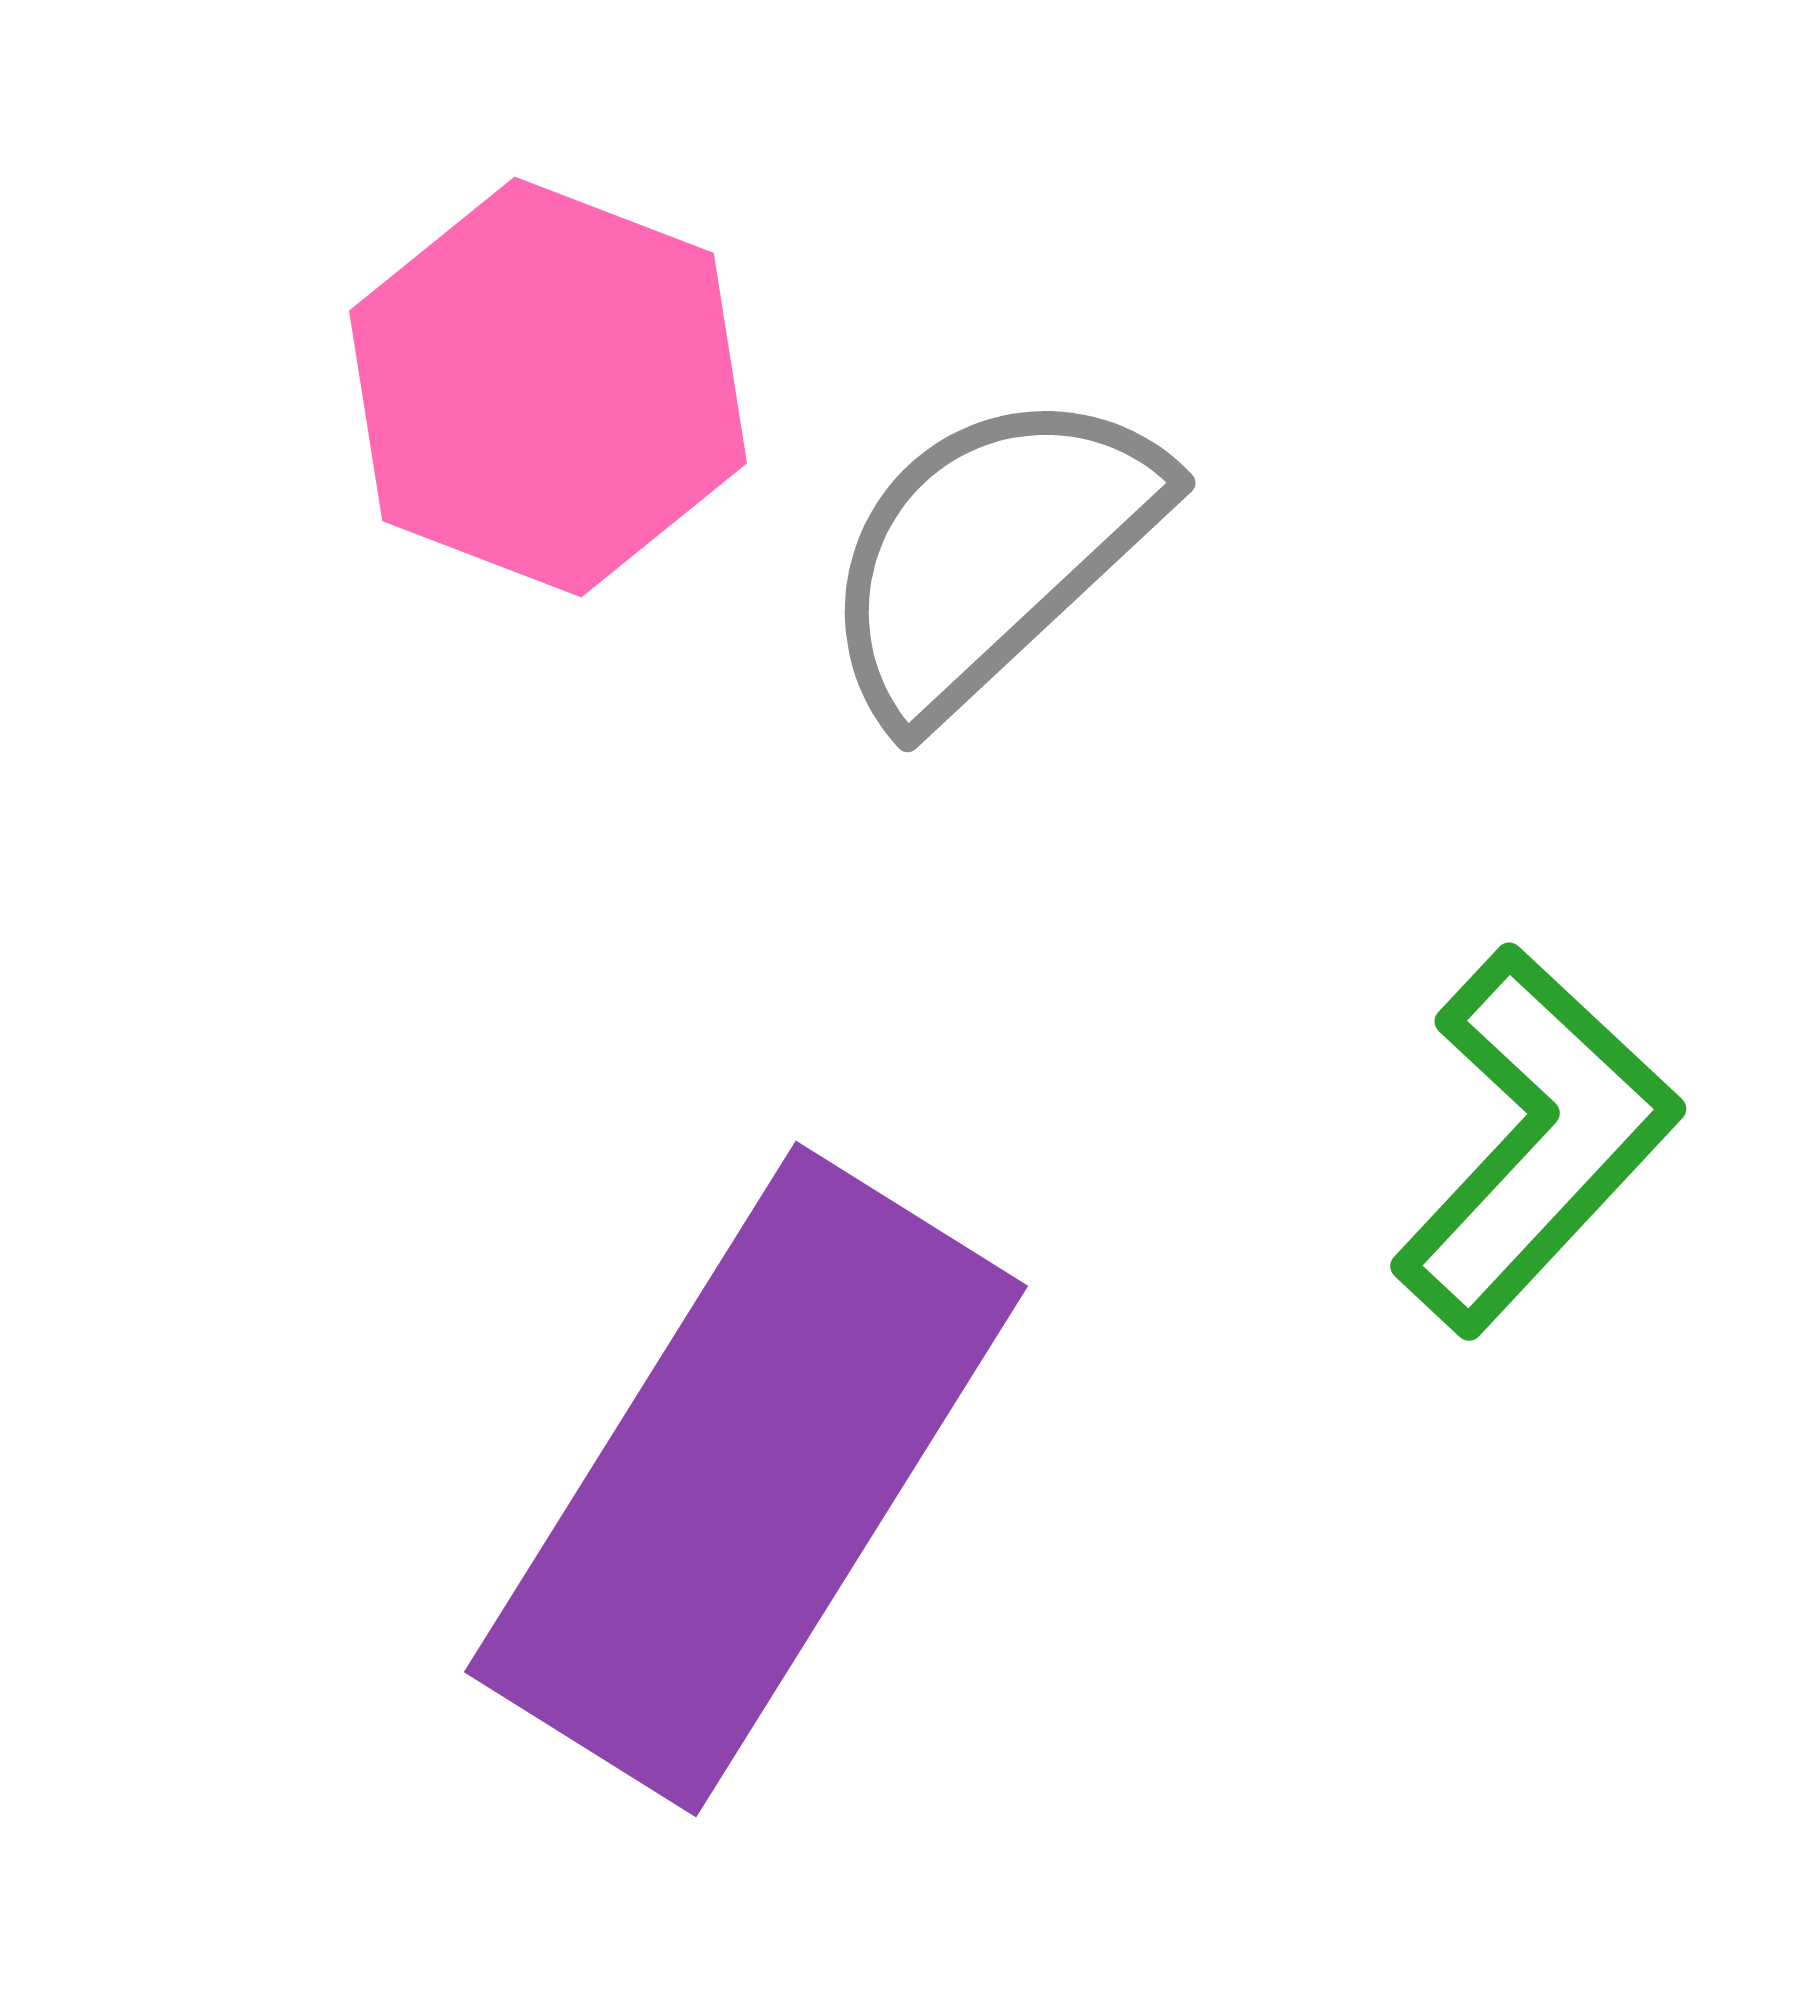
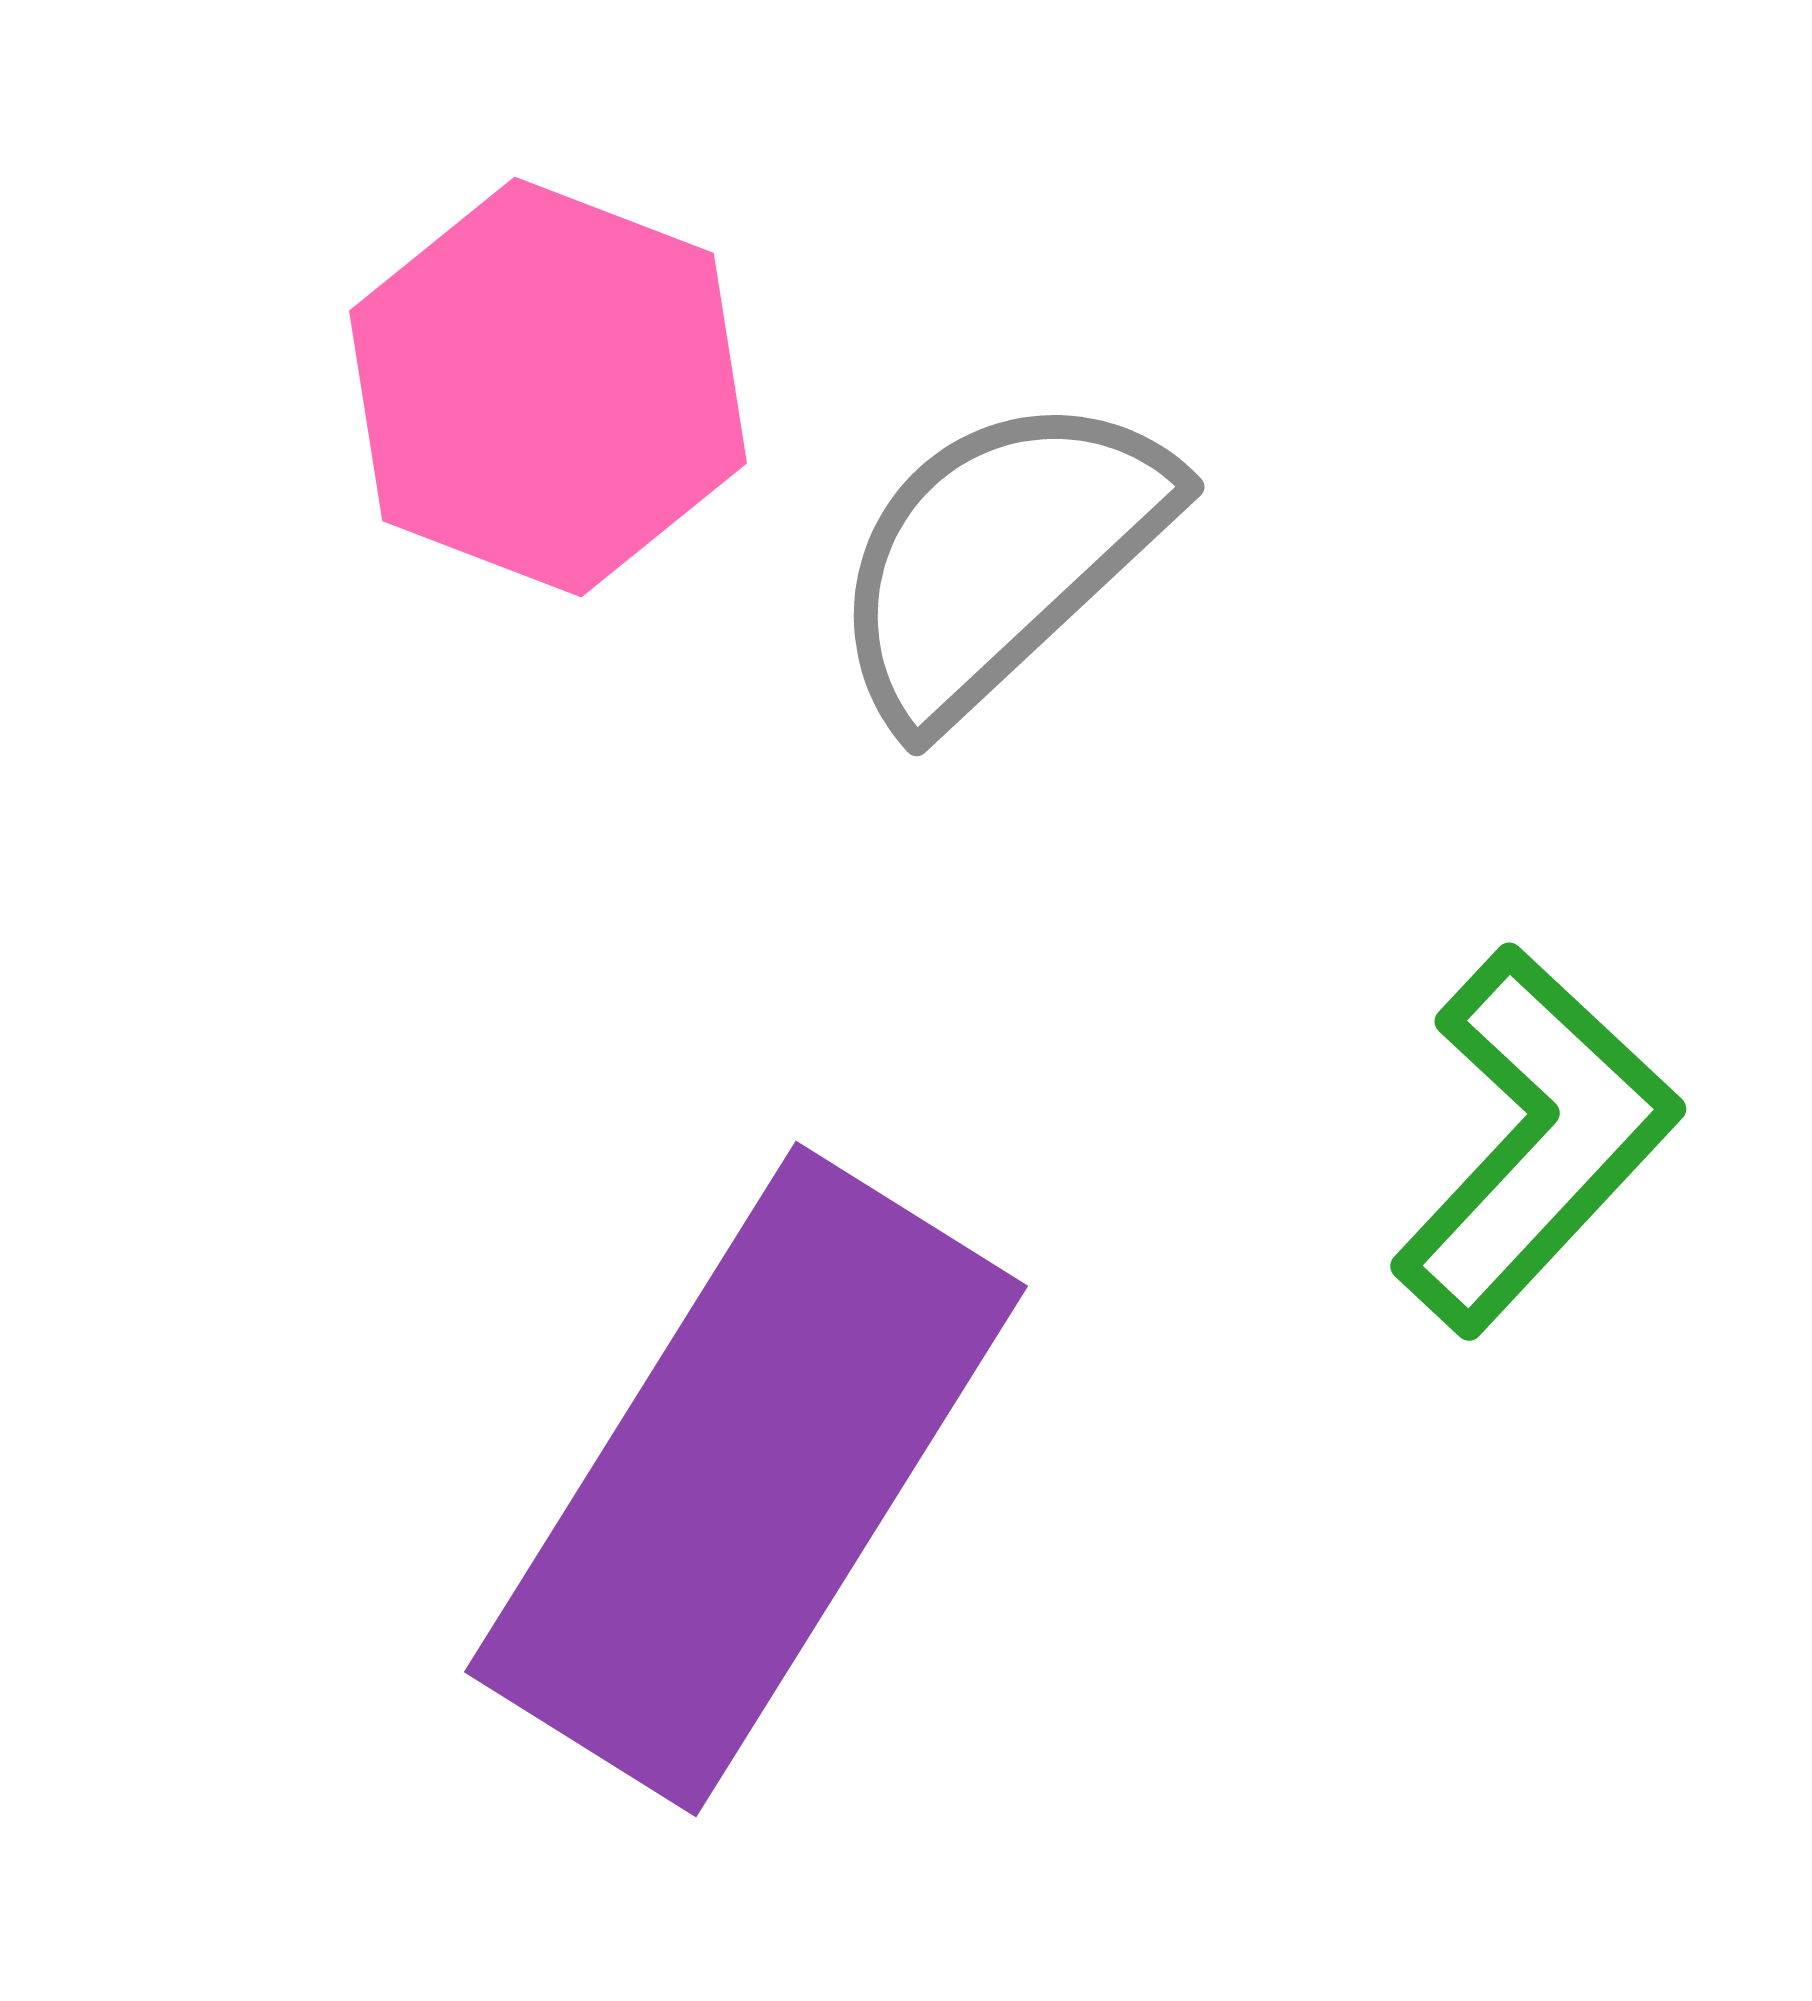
gray semicircle: moved 9 px right, 4 px down
